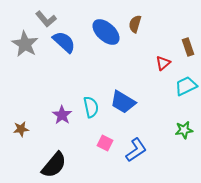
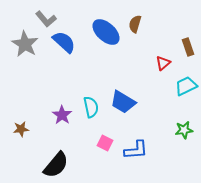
blue L-shape: rotated 30 degrees clockwise
black semicircle: moved 2 px right
